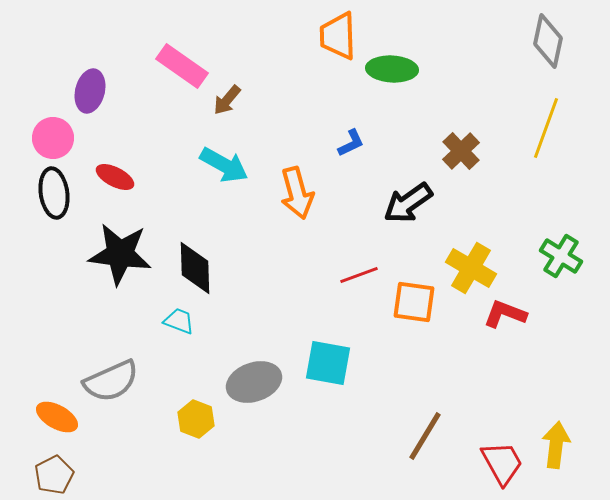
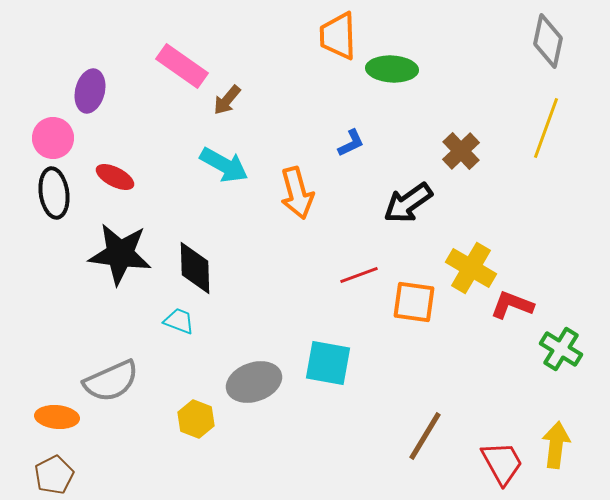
green cross: moved 93 px down
red L-shape: moved 7 px right, 9 px up
orange ellipse: rotated 24 degrees counterclockwise
